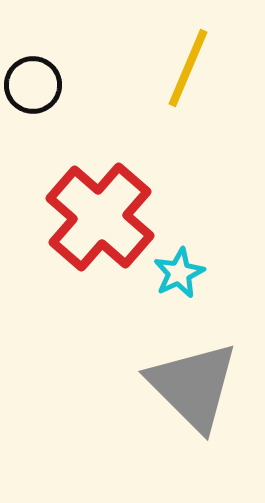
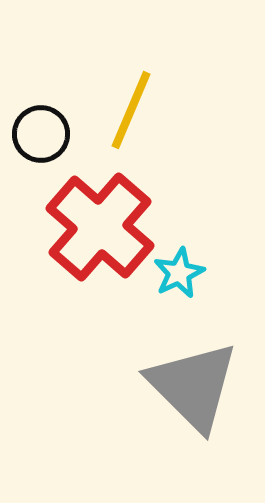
yellow line: moved 57 px left, 42 px down
black circle: moved 8 px right, 49 px down
red cross: moved 10 px down
